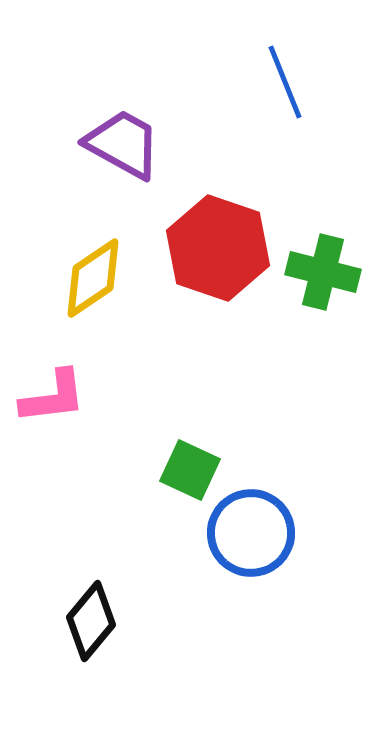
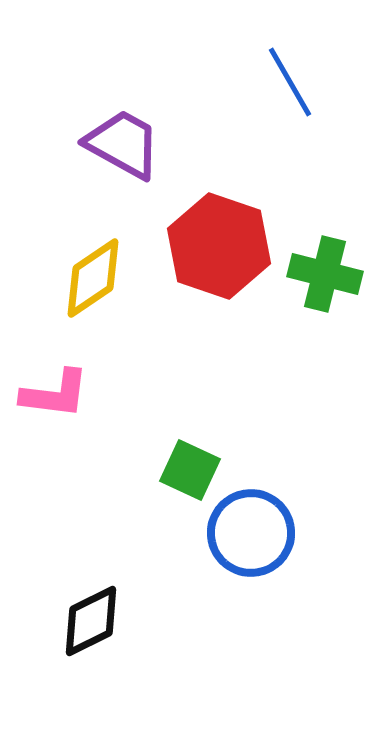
blue line: moved 5 px right; rotated 8 degrees counterclockwise
red hexagon: moved 1 px right, 2 px up
green cross: moved 2 px right, 2 px down
pink L-shape: moved 2 px right, 3 px up; rotated 14 degrees clockwise
black diamond: rotated 24 degrees clockwise
